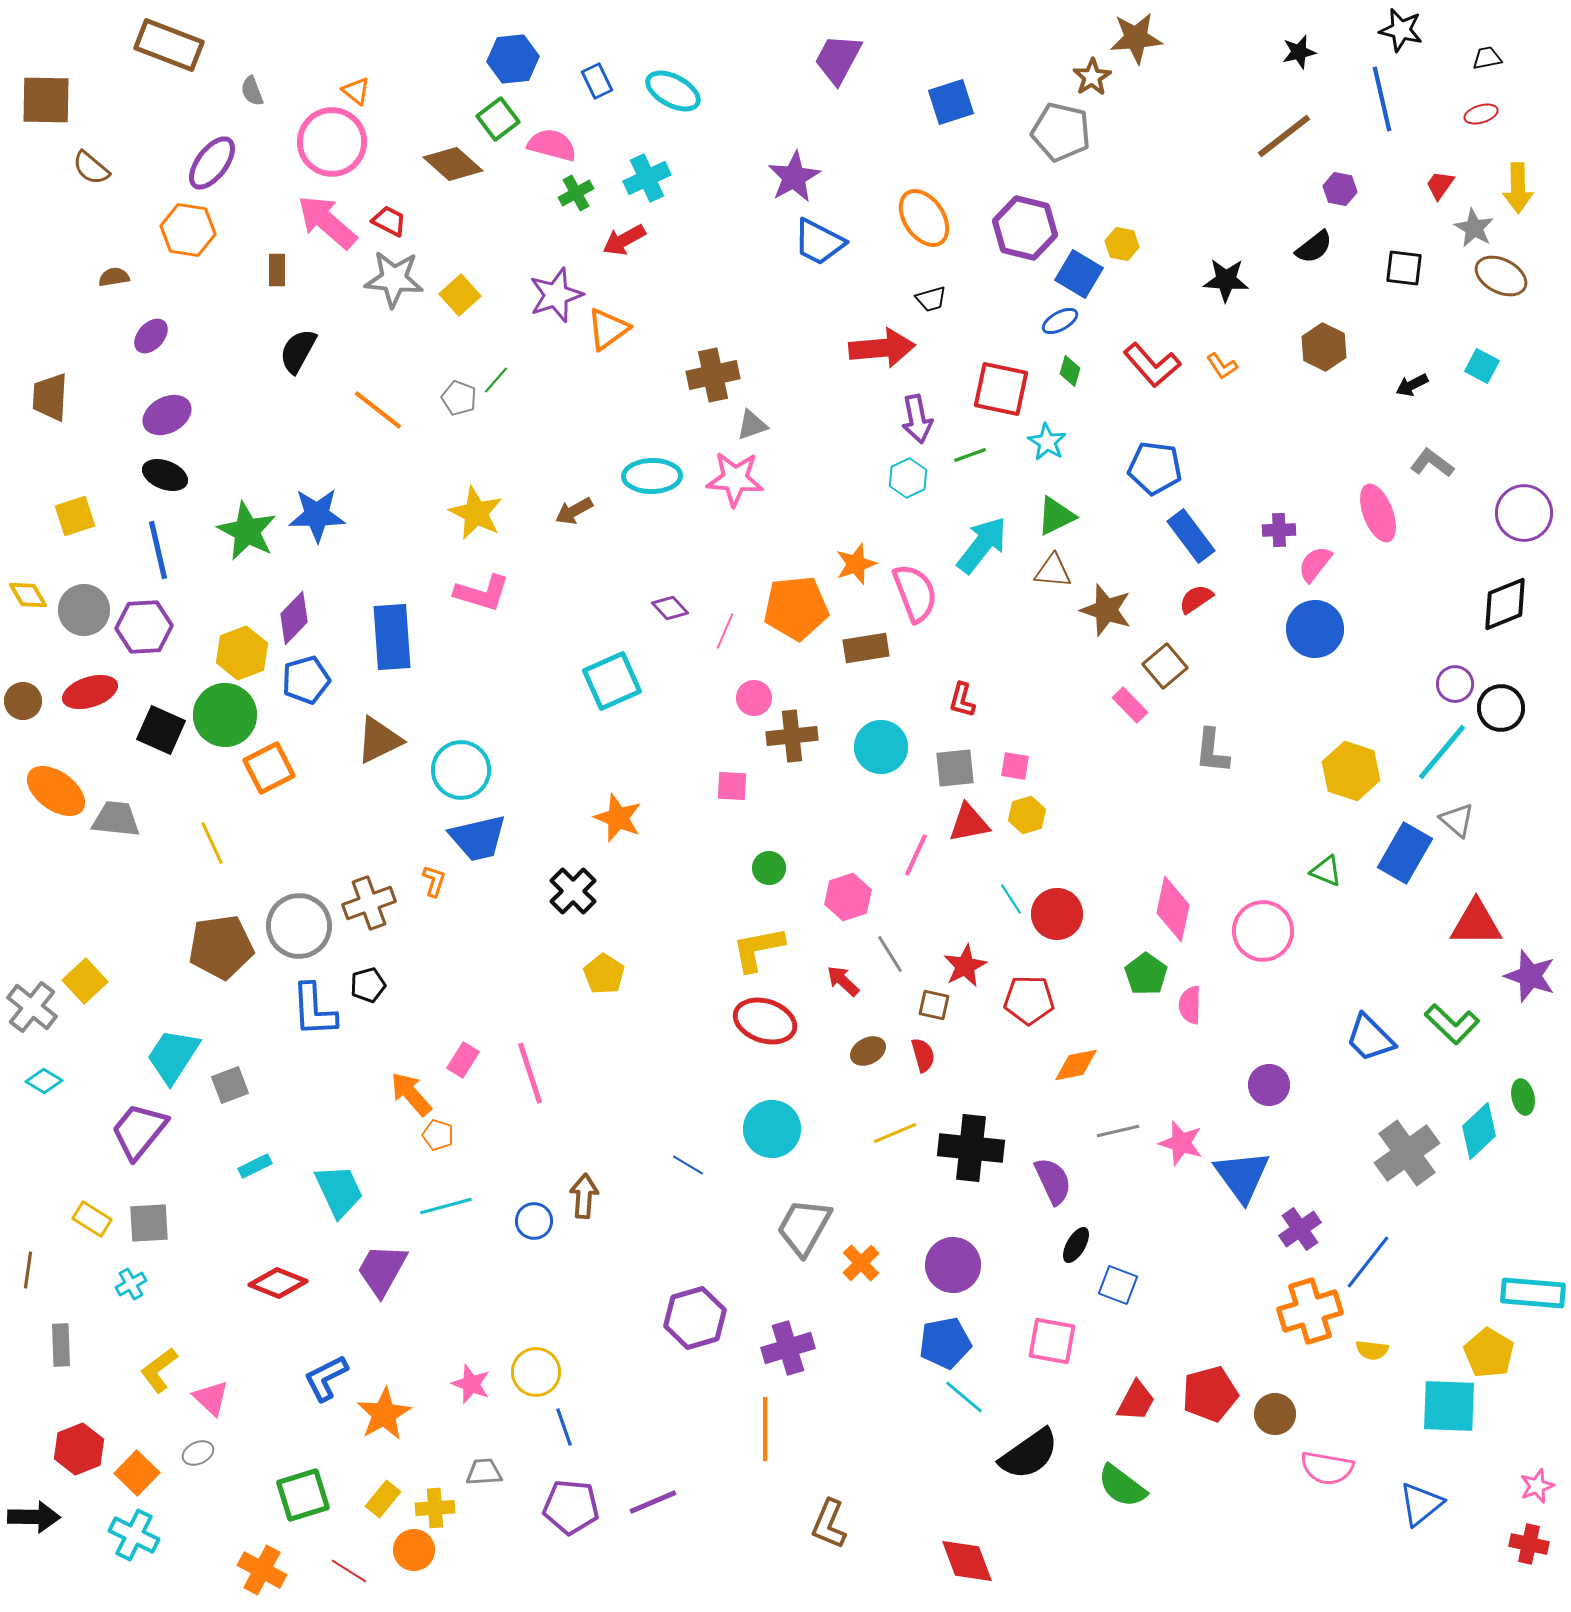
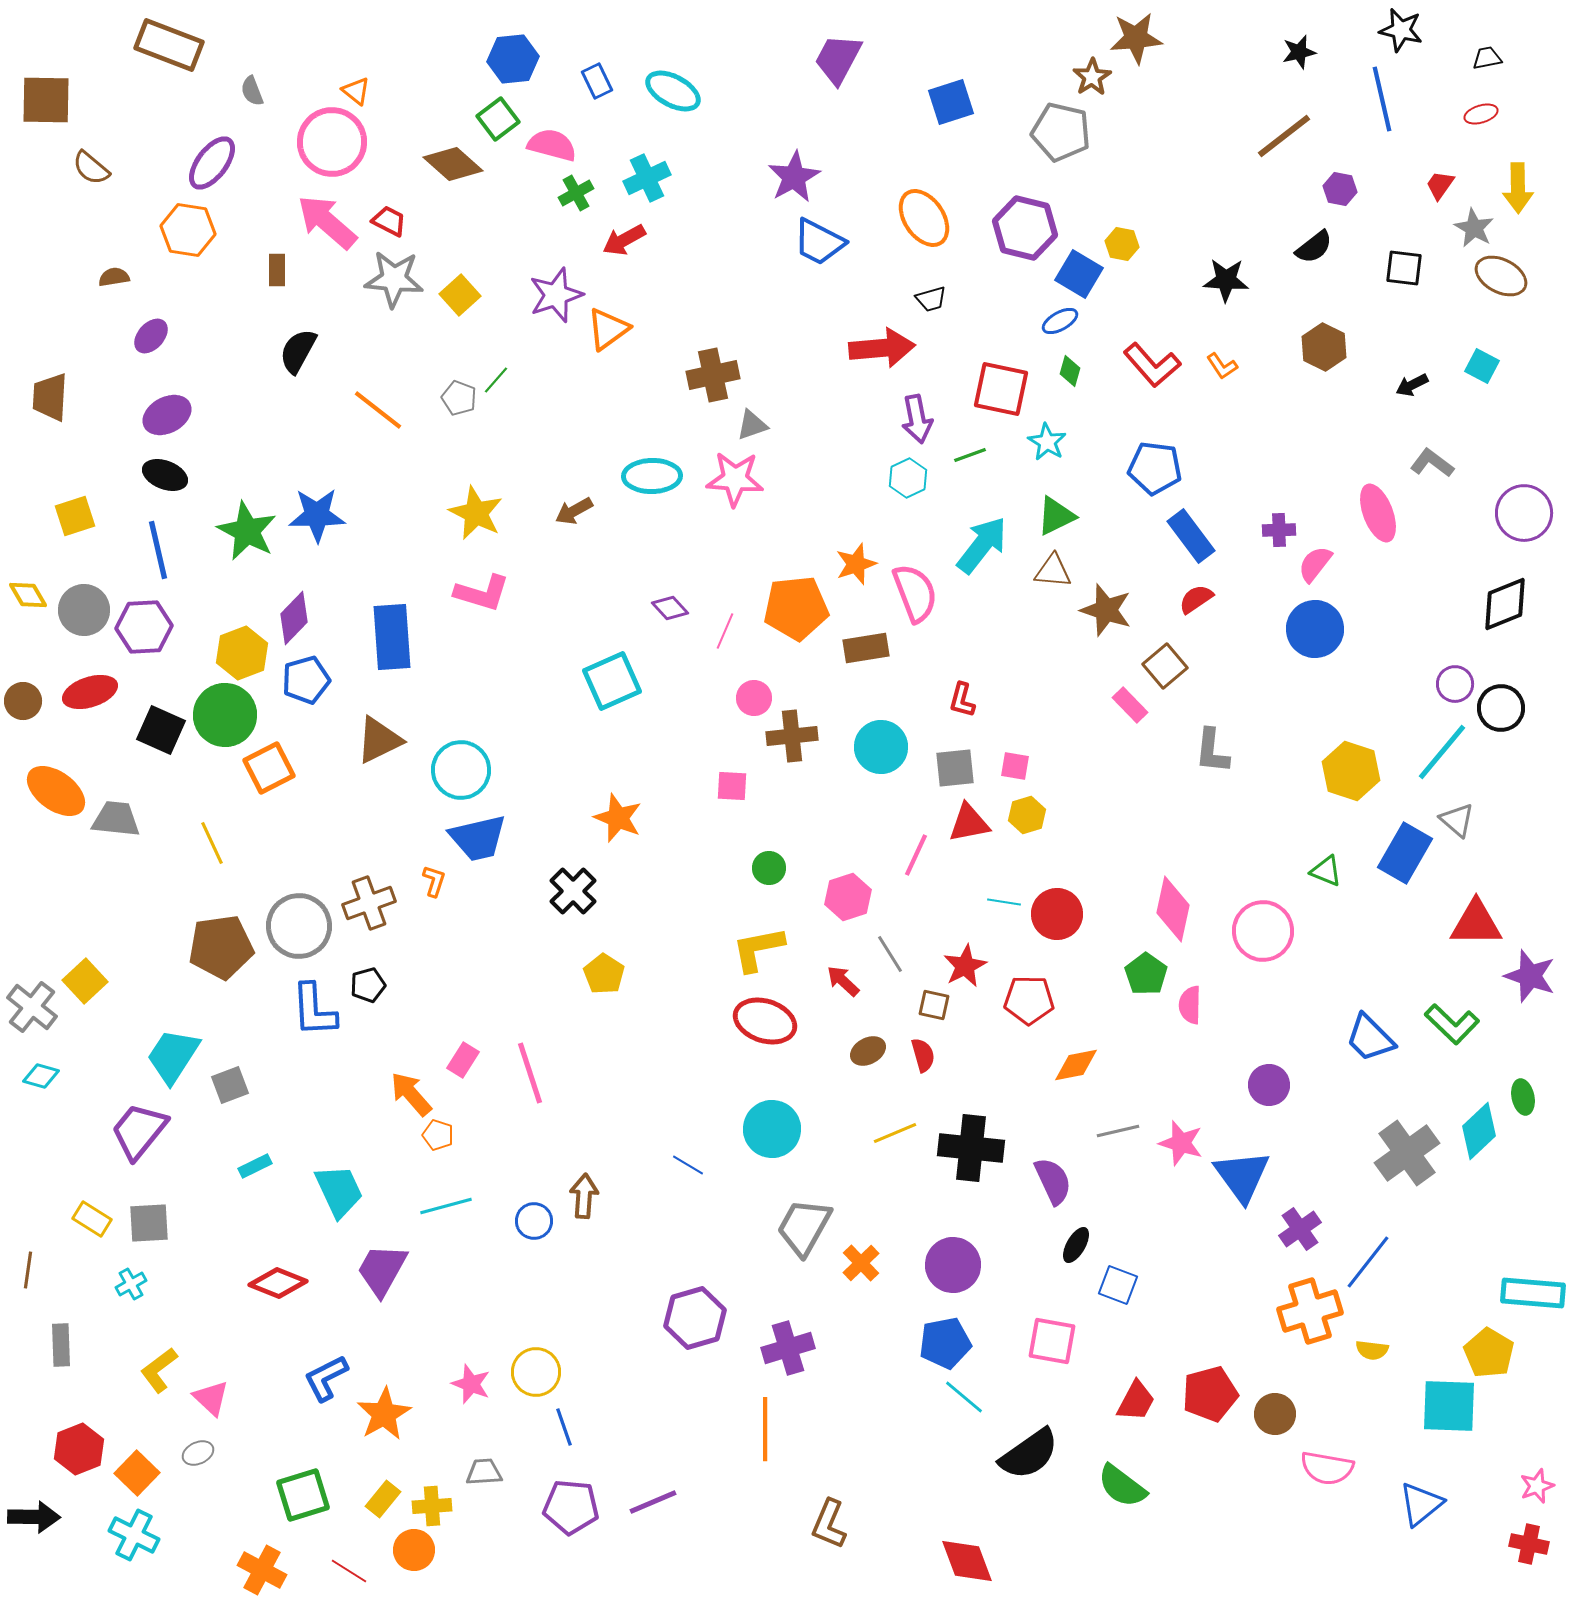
cyan line at (1011, 899): moved 7 px left, 3 px down; rotated 48 degrees counterclockwise
cyan diamond at (44, 1081): moved 3 px left, 5 px up; rotated 15 degrees counterclockwise
yellow cross at (435, 1508): moved 3 px left, 2 px up
